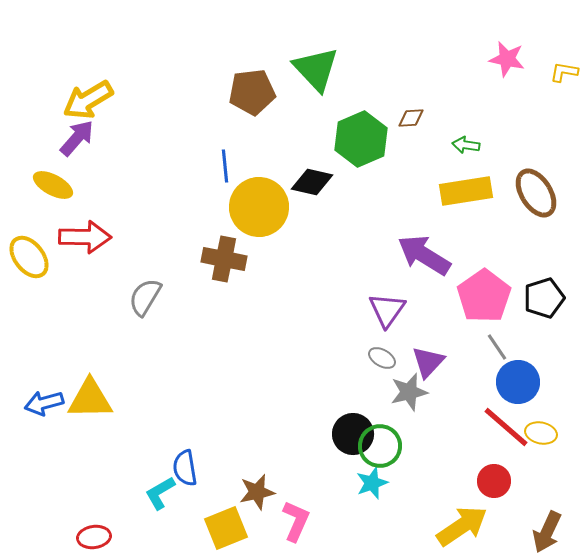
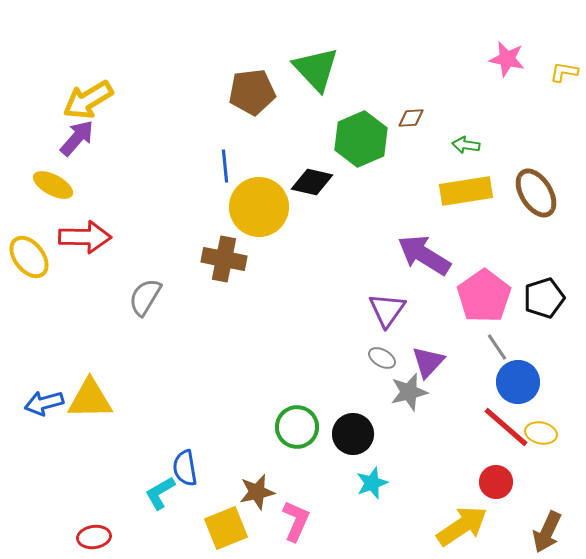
green circle at (380, 446): moved 83 px left, 19 px up
red circle at (494, 481): moved 2 px right, 1 px down
